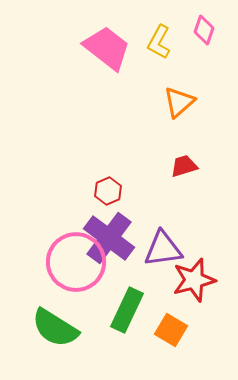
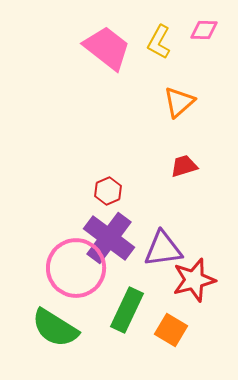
pink diamond: rotated 72 degrees clockwise
pink circle: moved 6 px down
